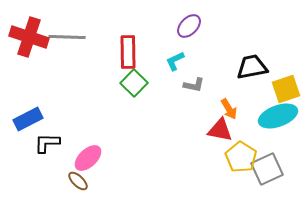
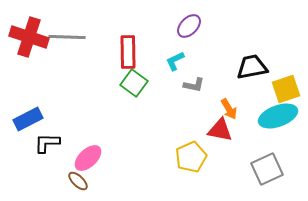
green square: rotated 8 degrees counterclockwise
yellow pentagon: moved 50 px left; rotated 16 degrees clockwise
